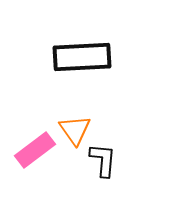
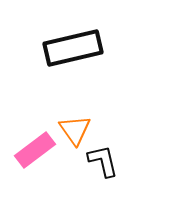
black rectangle: moved 9 px left, 9 px up; rotated 10 degrees counterclockwise
black L-shape: moved 1 px down; rotated 18 degrees counterclockwise
